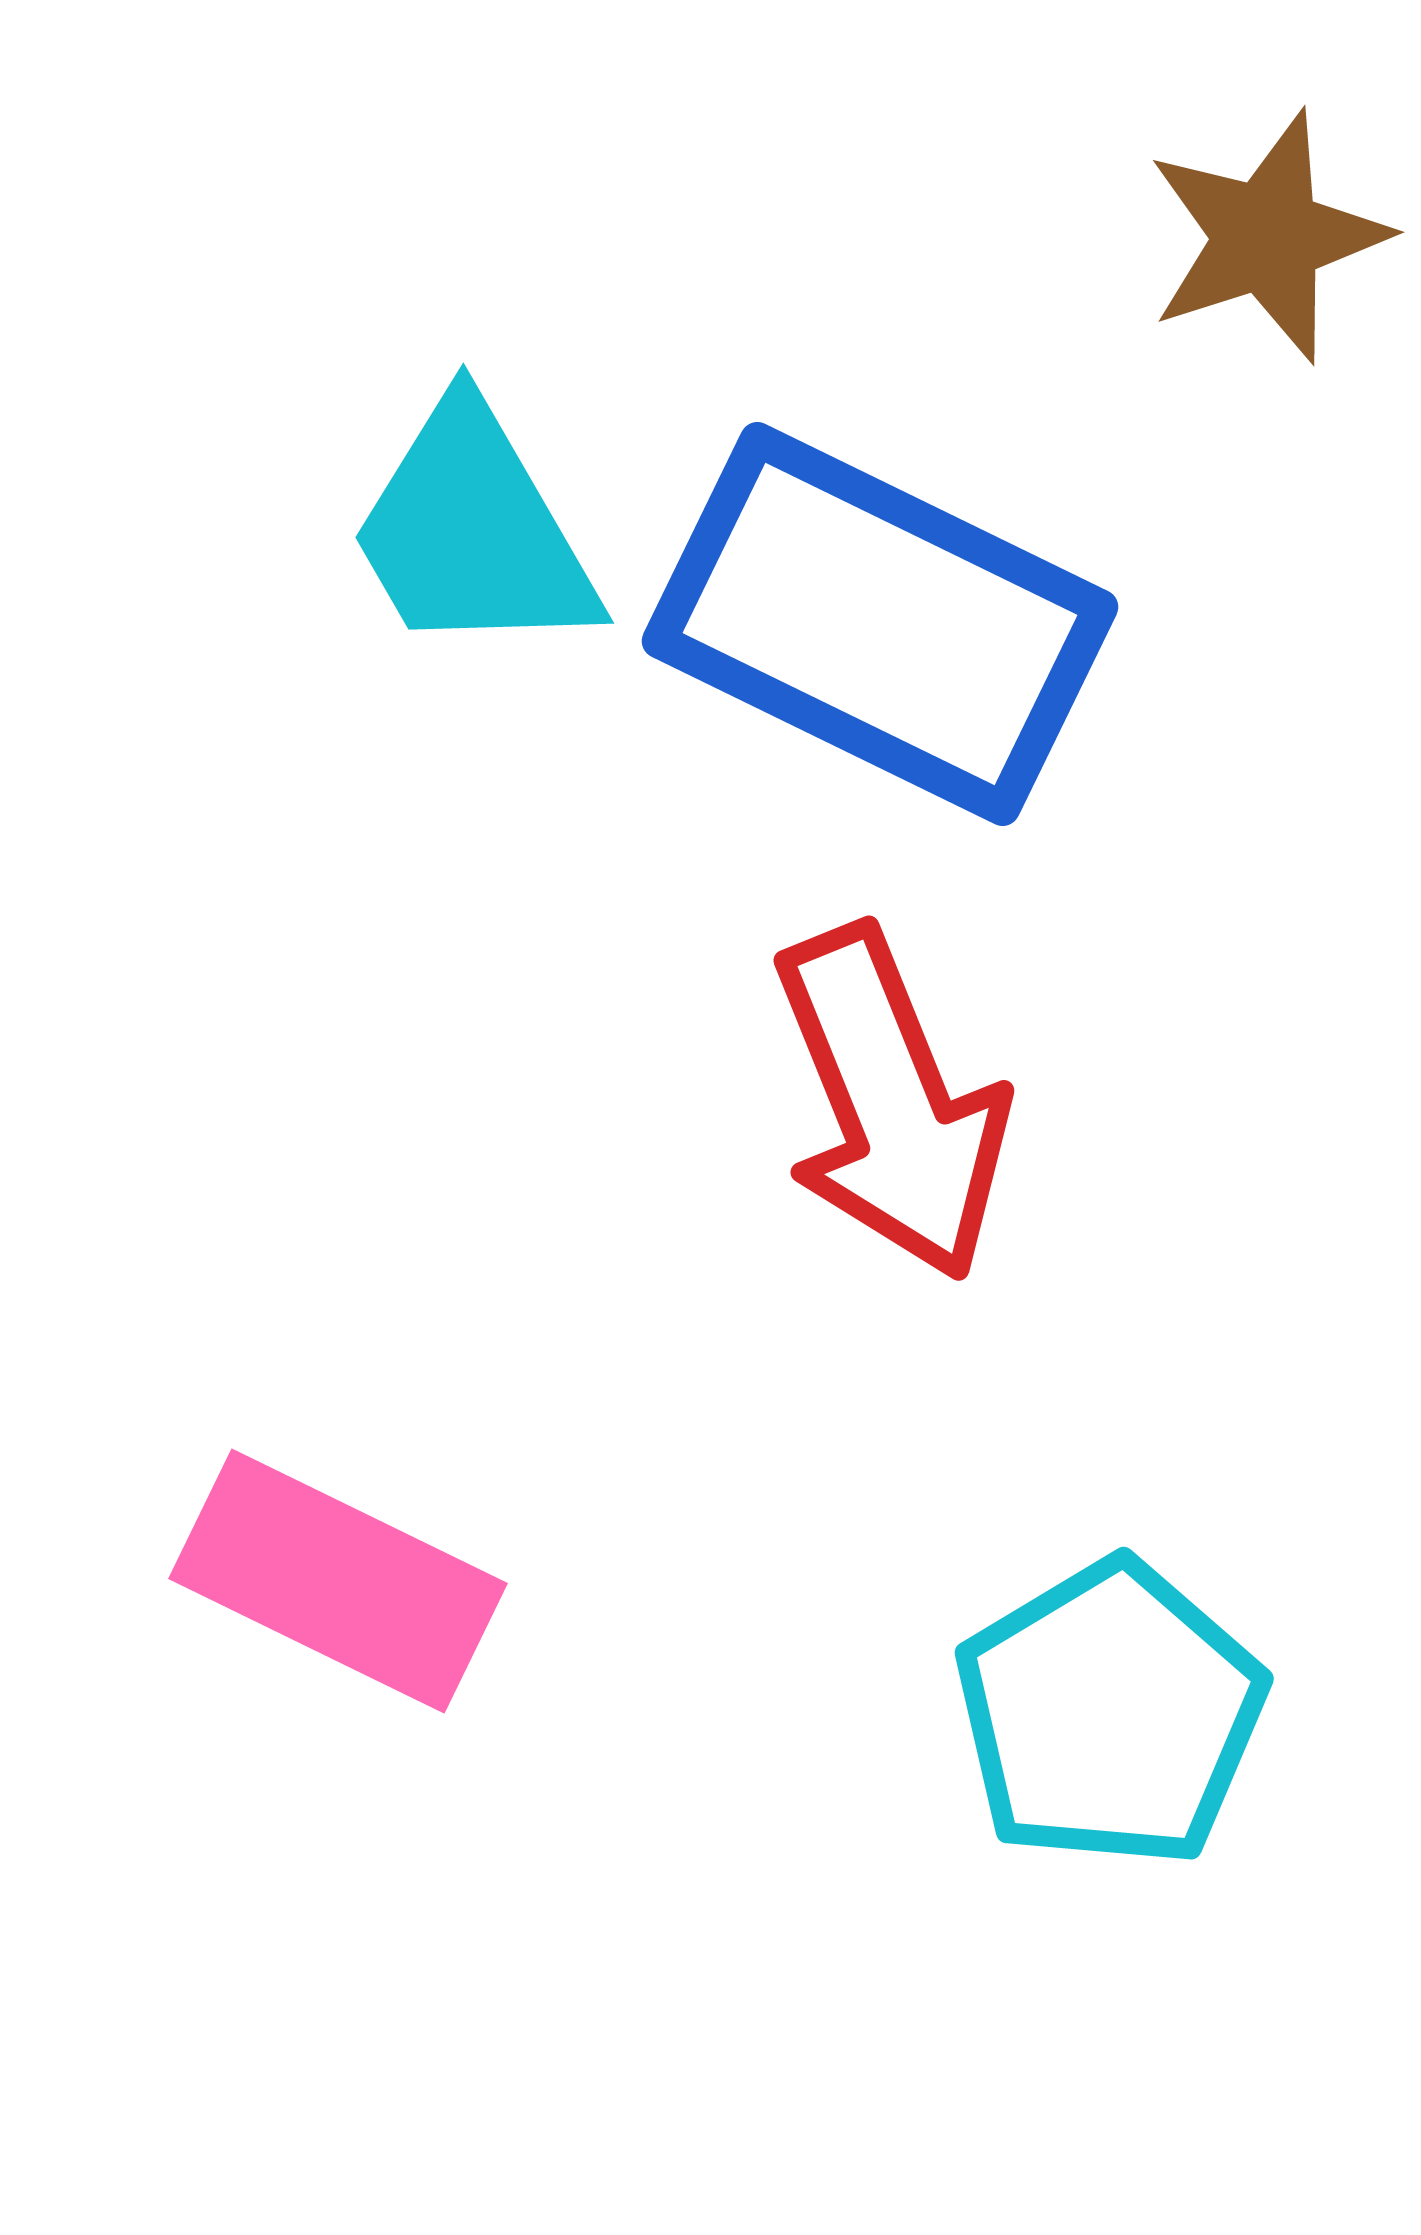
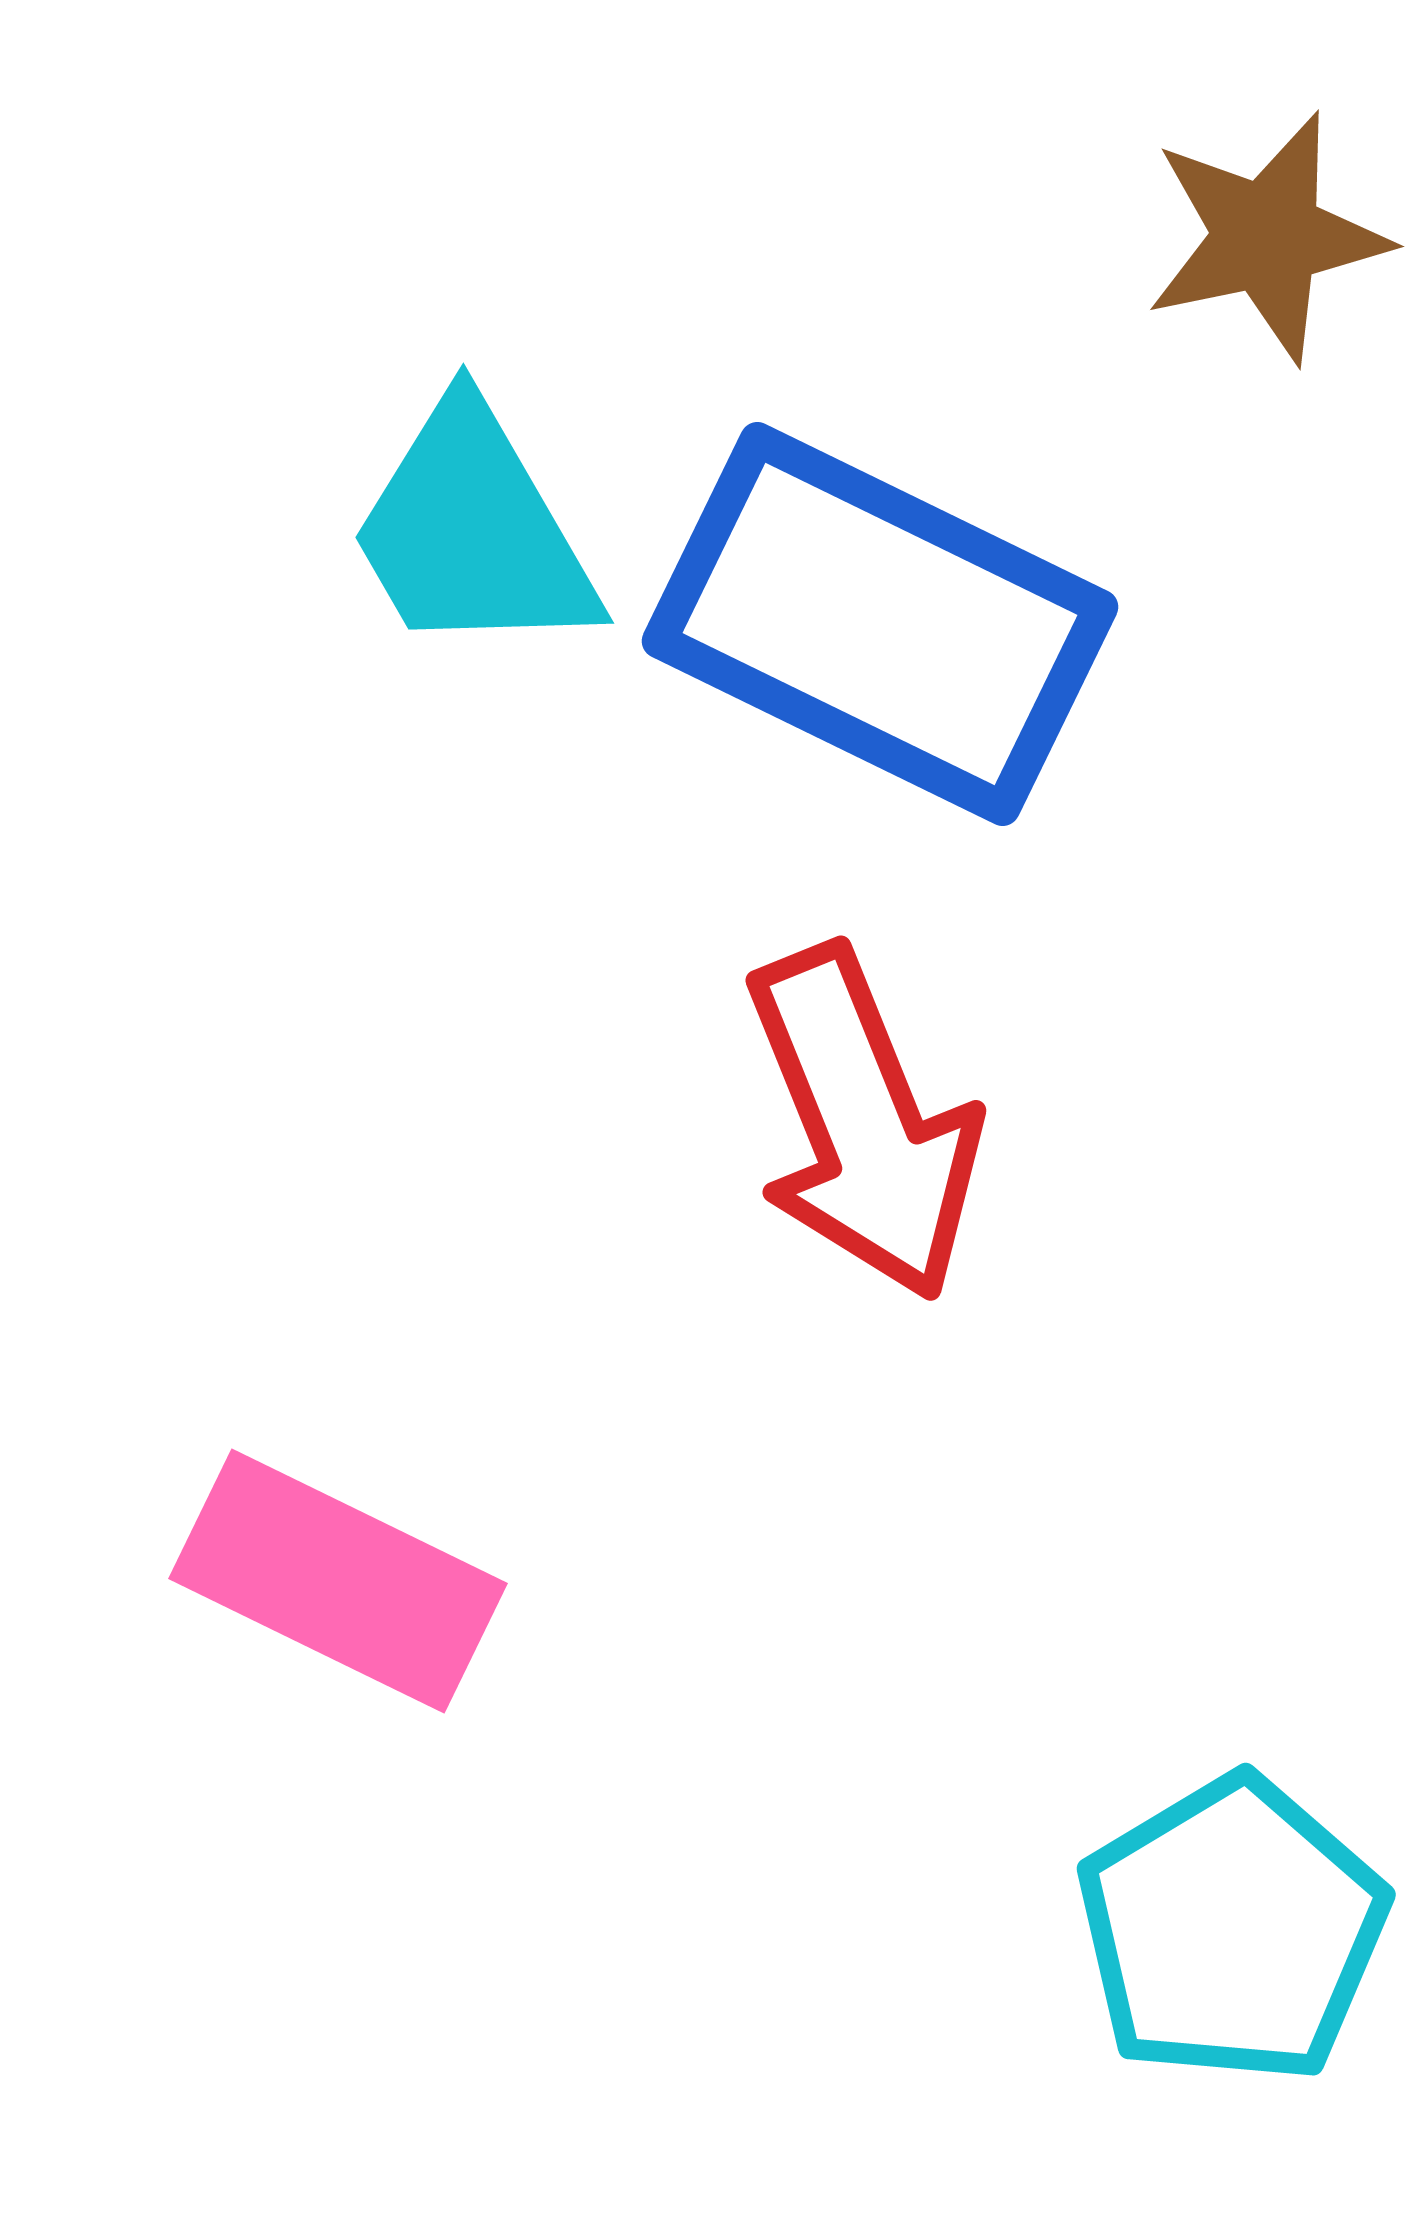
brown star: rotated 6 degrees clockwise
red arrow: moved 28 px left, 20 px down
cyan pentagon: moved 122 px right, 216 px down
